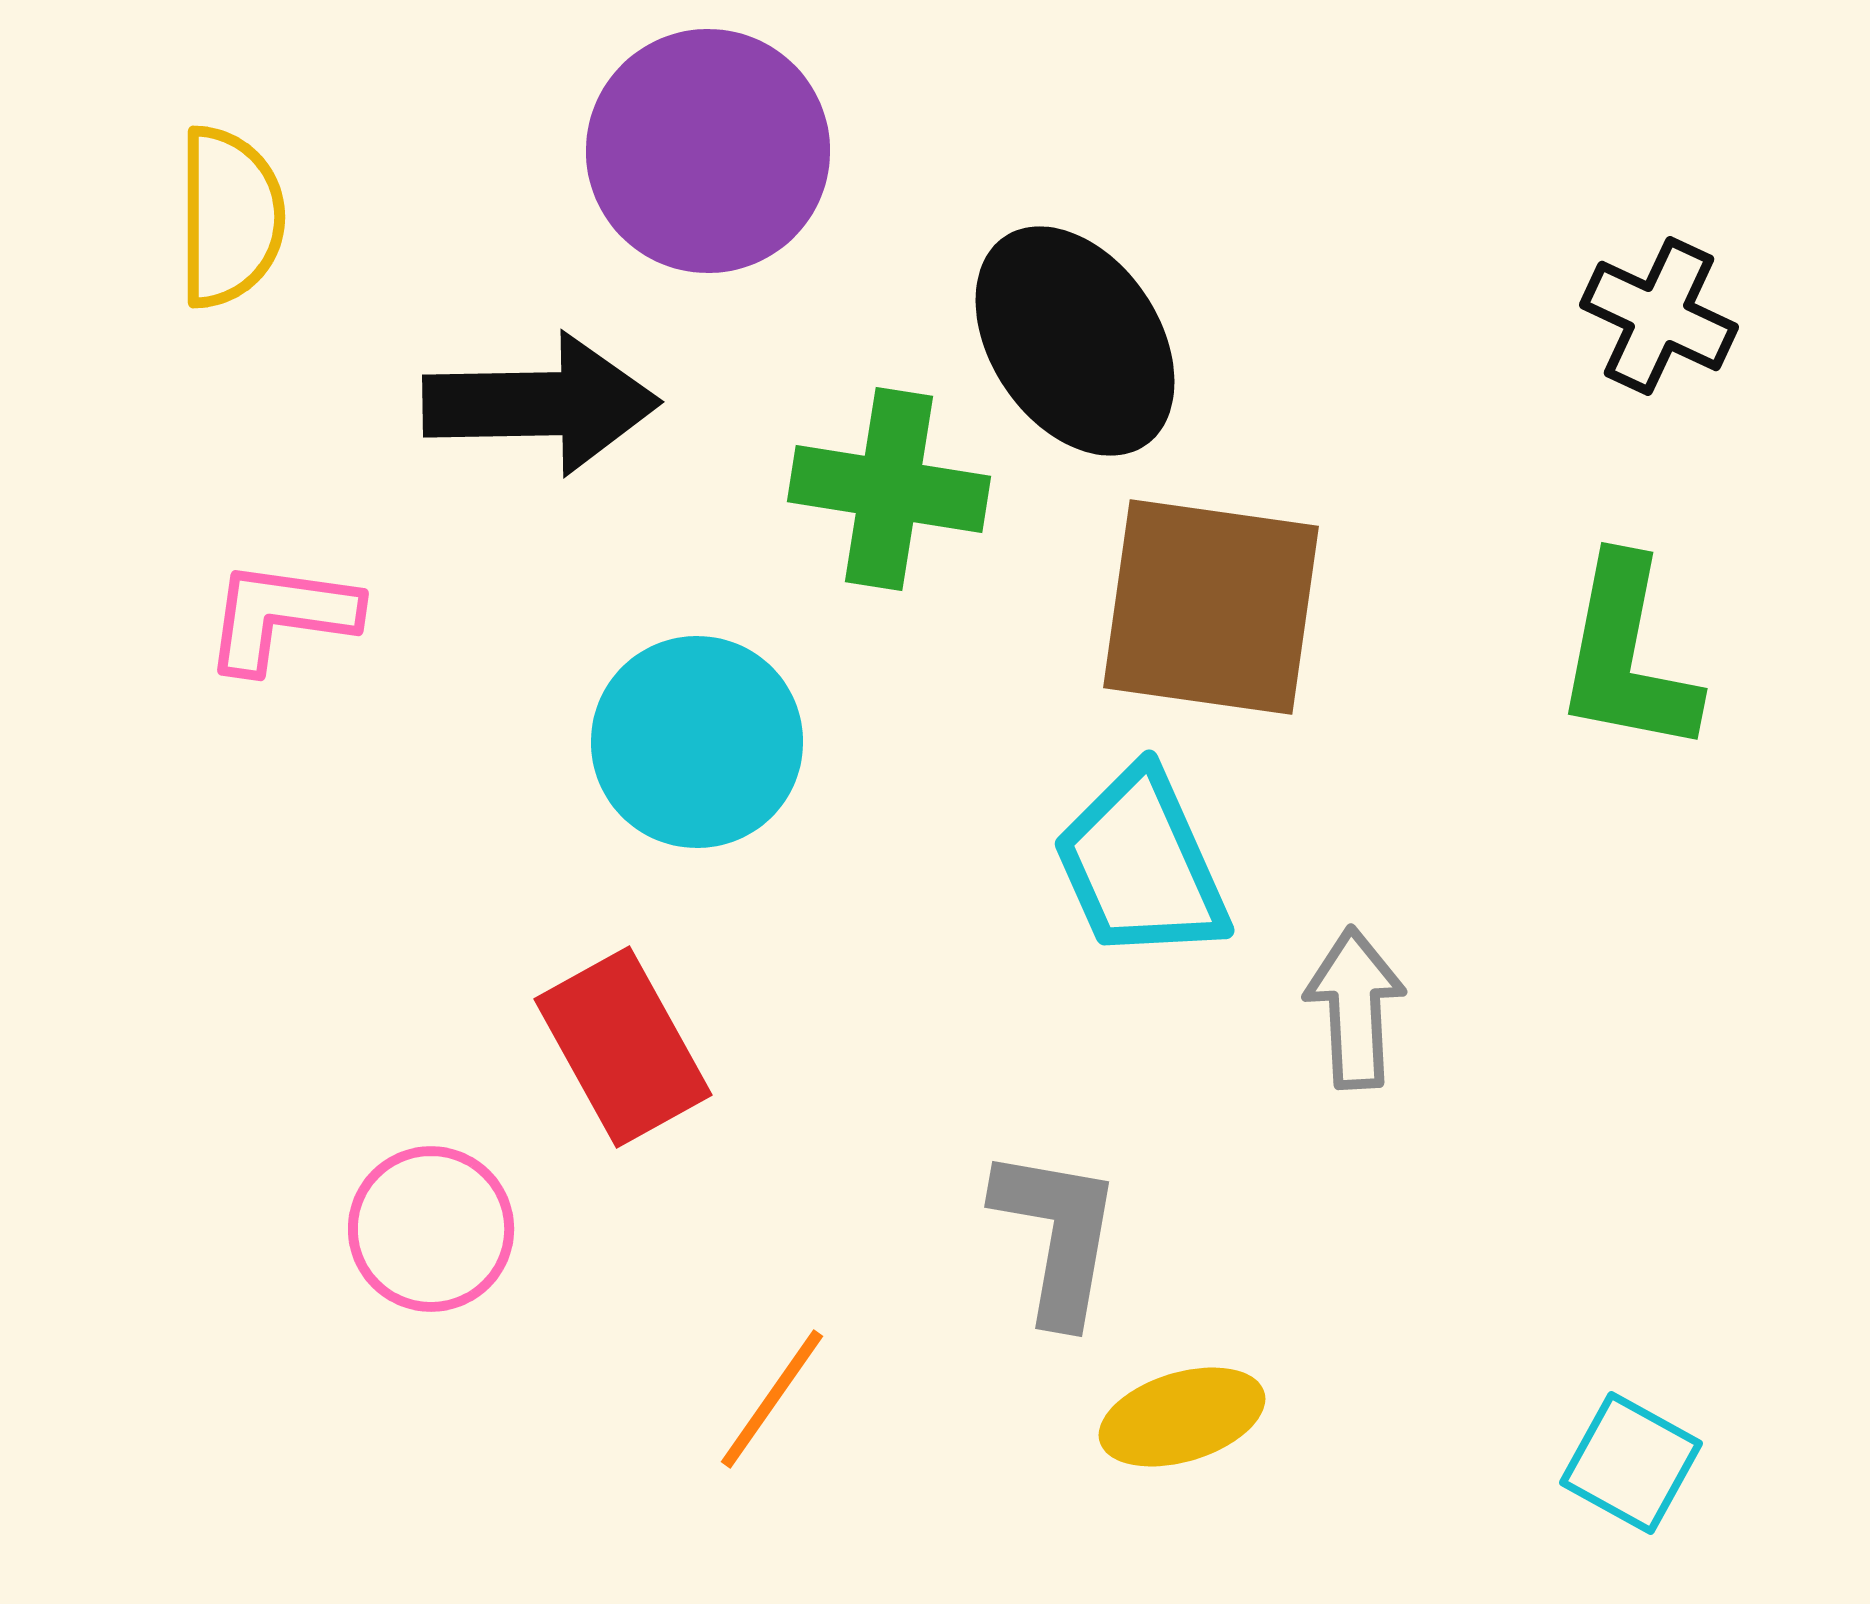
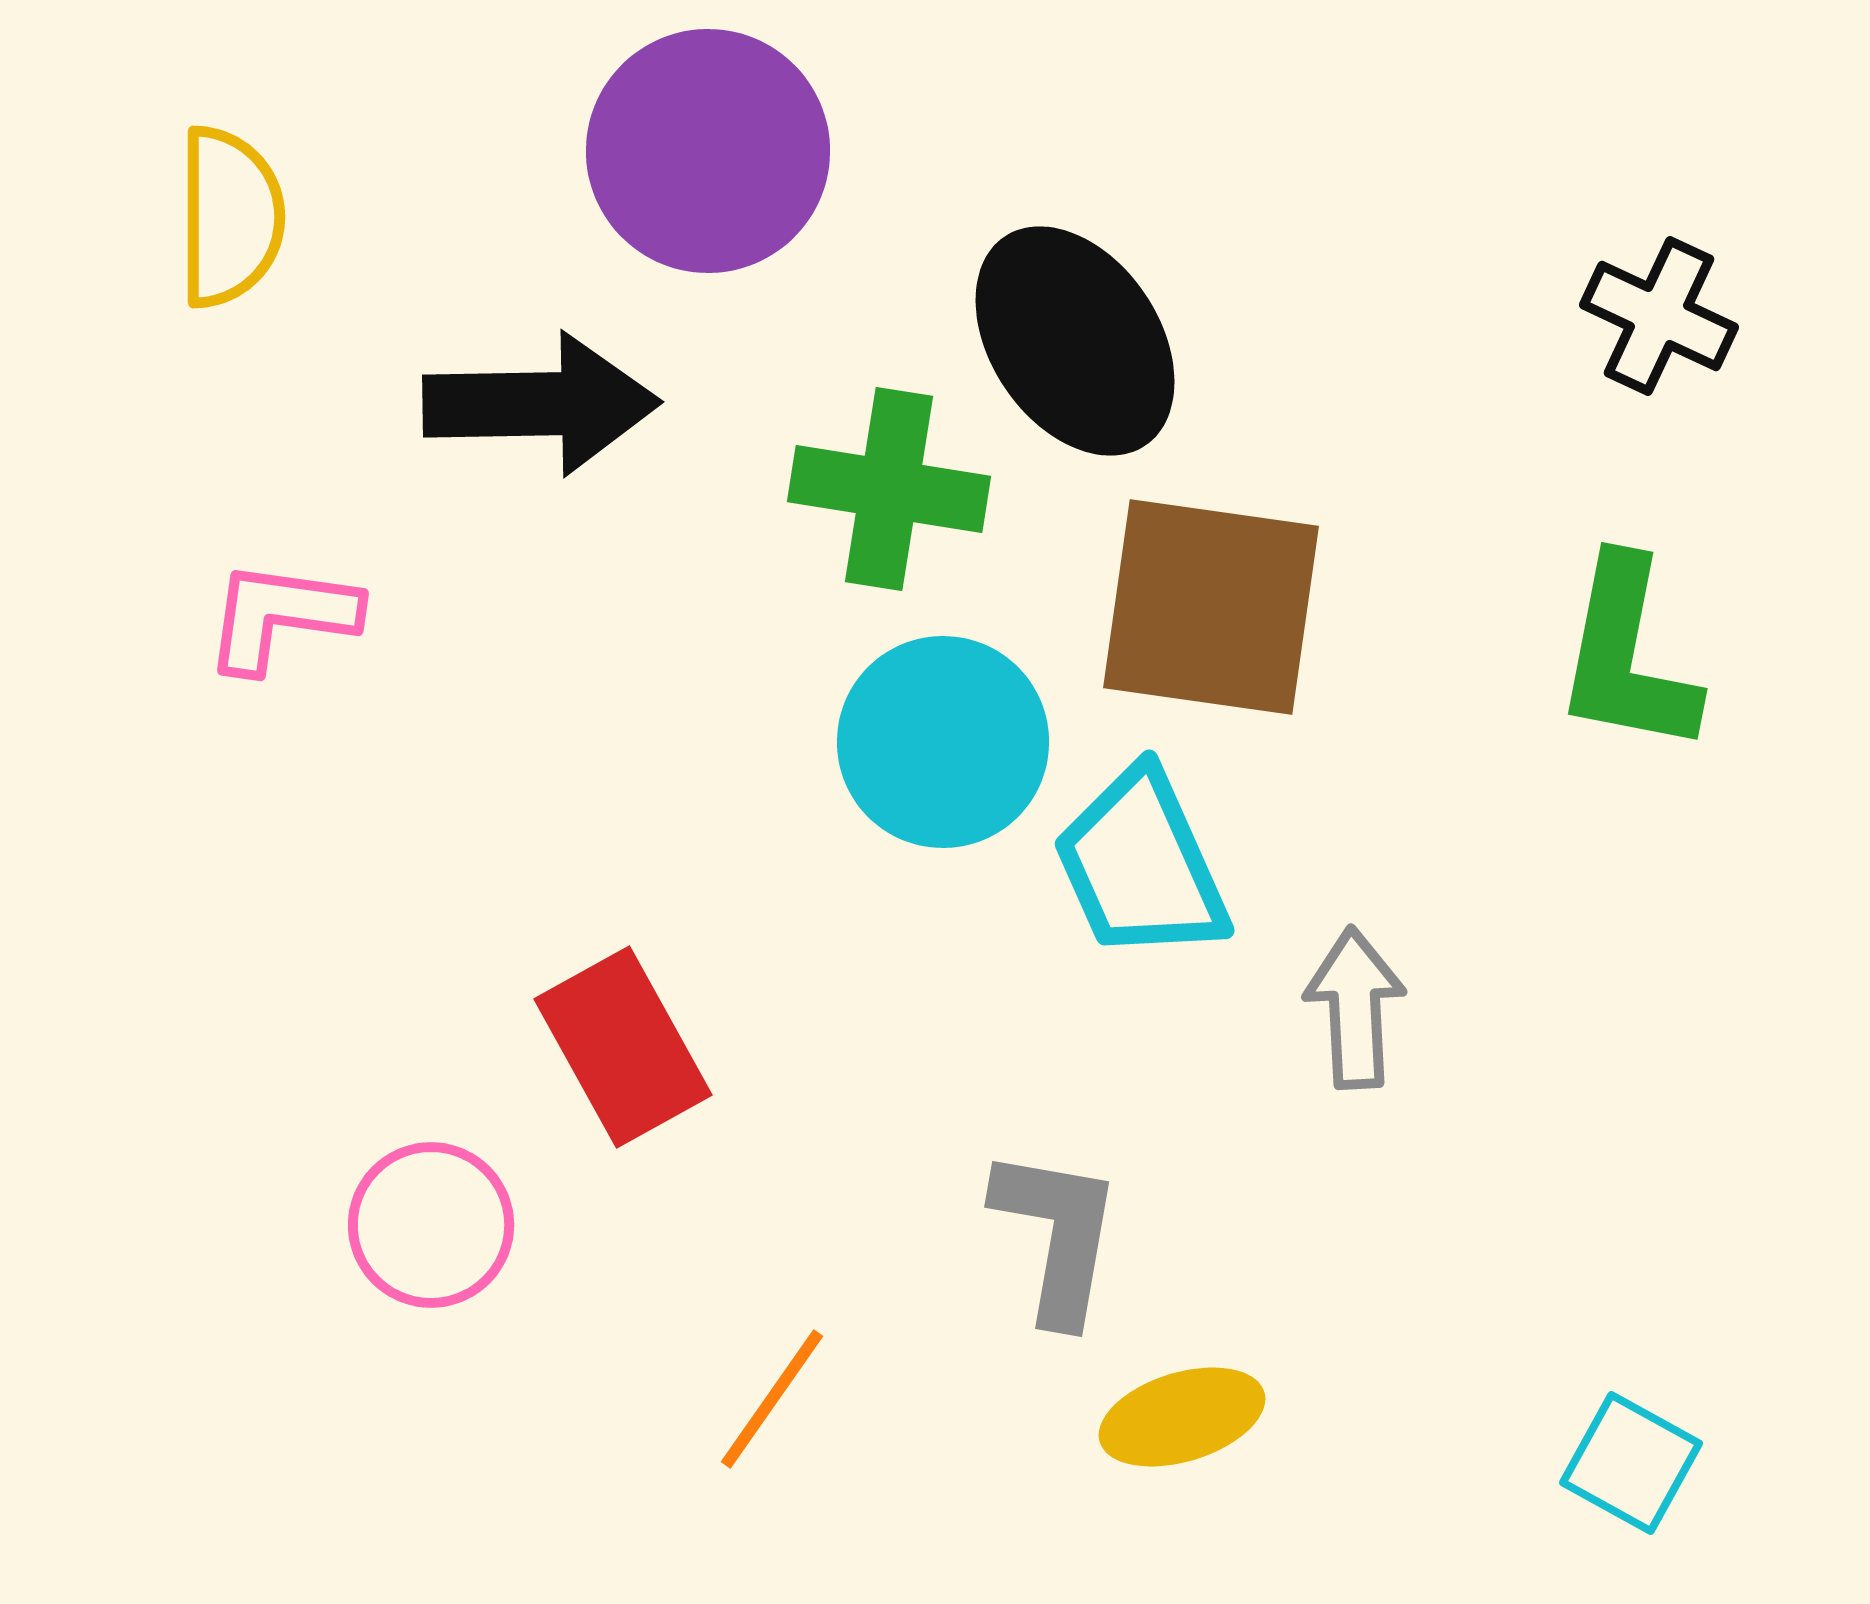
cyan circle: moved 246 px right
pink circle: moved 4 px up
